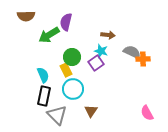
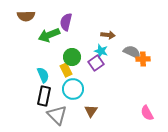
green arrow: rotated 10 degrees clockwise
